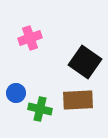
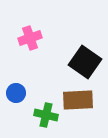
green cross: moved 6 px right, 6 px down
